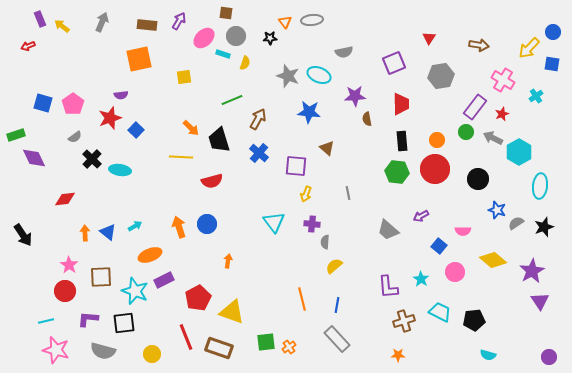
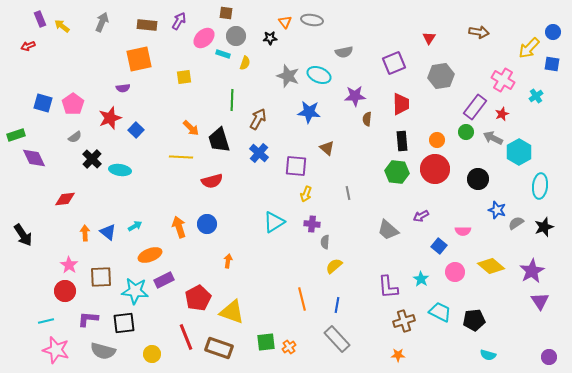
gray ellipse at (312, 20): rotated 15 degrees clockwise
brown arrow at (479, 45): moved 13 px up
purple semicircle at (121, 95): moved 2 px right, 7 px up
green line at (232, 100): rotated 65 degrees counterclockwise
brown semicircle at (367, 119): rotated 16 degrees clockwise
cyan triangle at (274, 222): rotated 35 degrees clockwise
yellow diamond at (493, 260): moved 2 px left, 6 px down
cyan star at (135, 291): rotated 16 degrees counterclockwise
